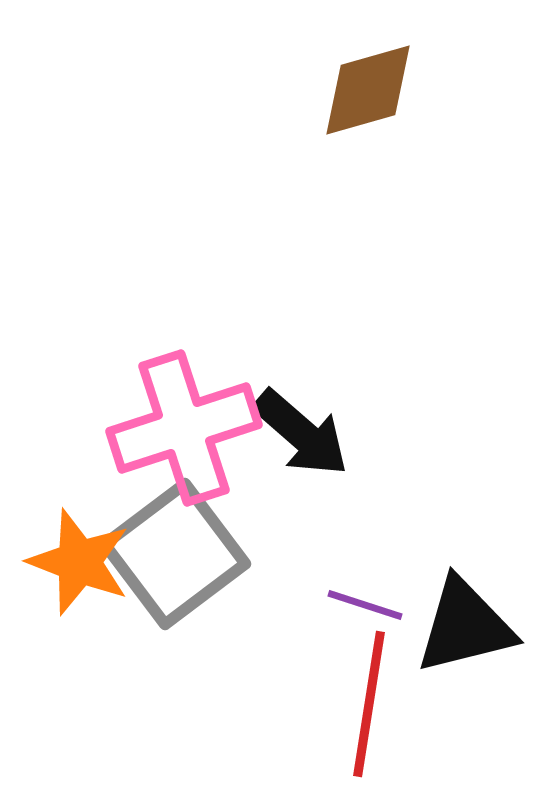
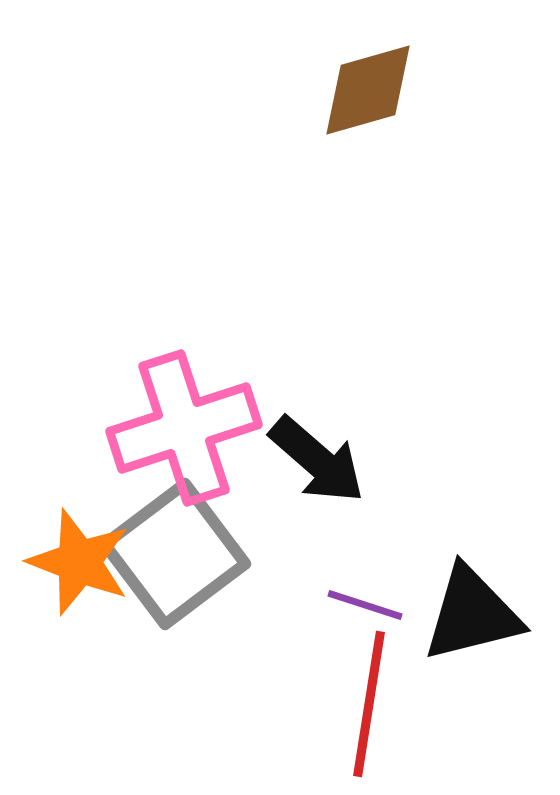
black arrow: moved 16 px right, 27 px down
black triangle: moved 7 px right, 12 px up
